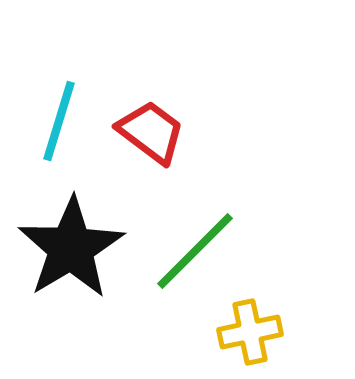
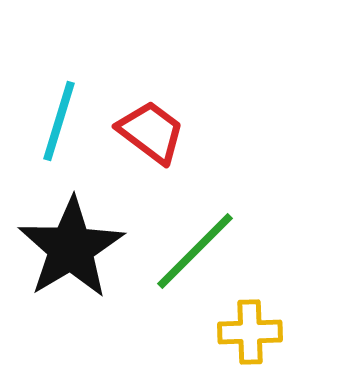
yellow cross: rotated 10 degrees clockwise
